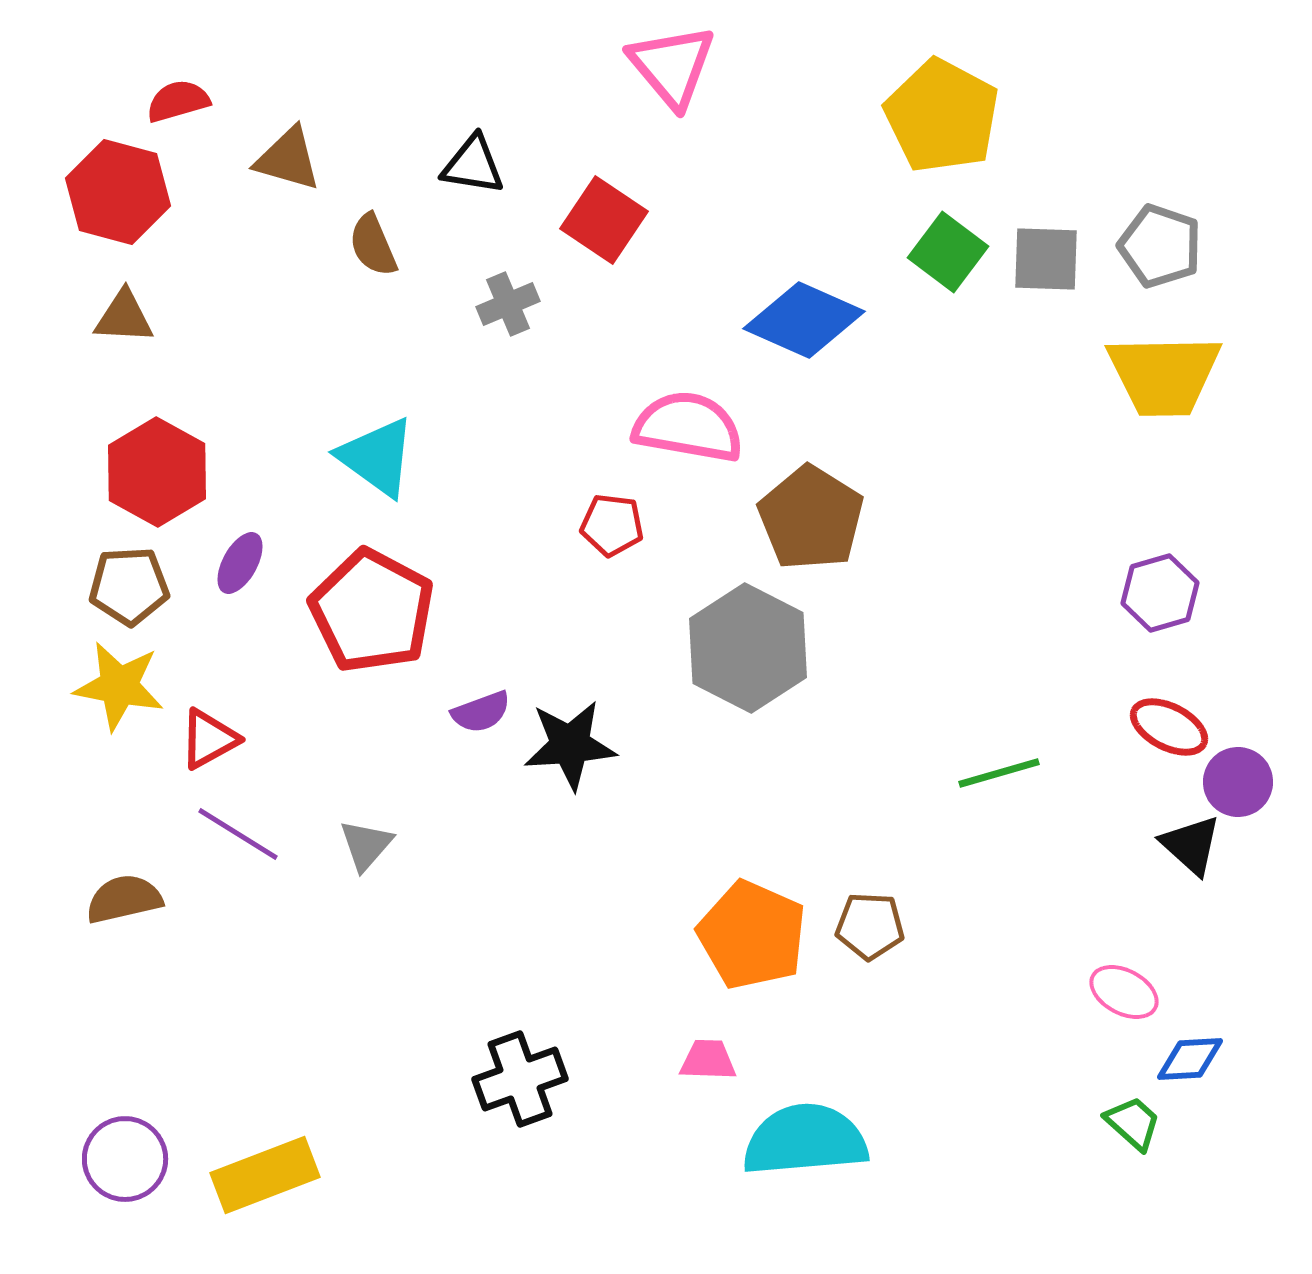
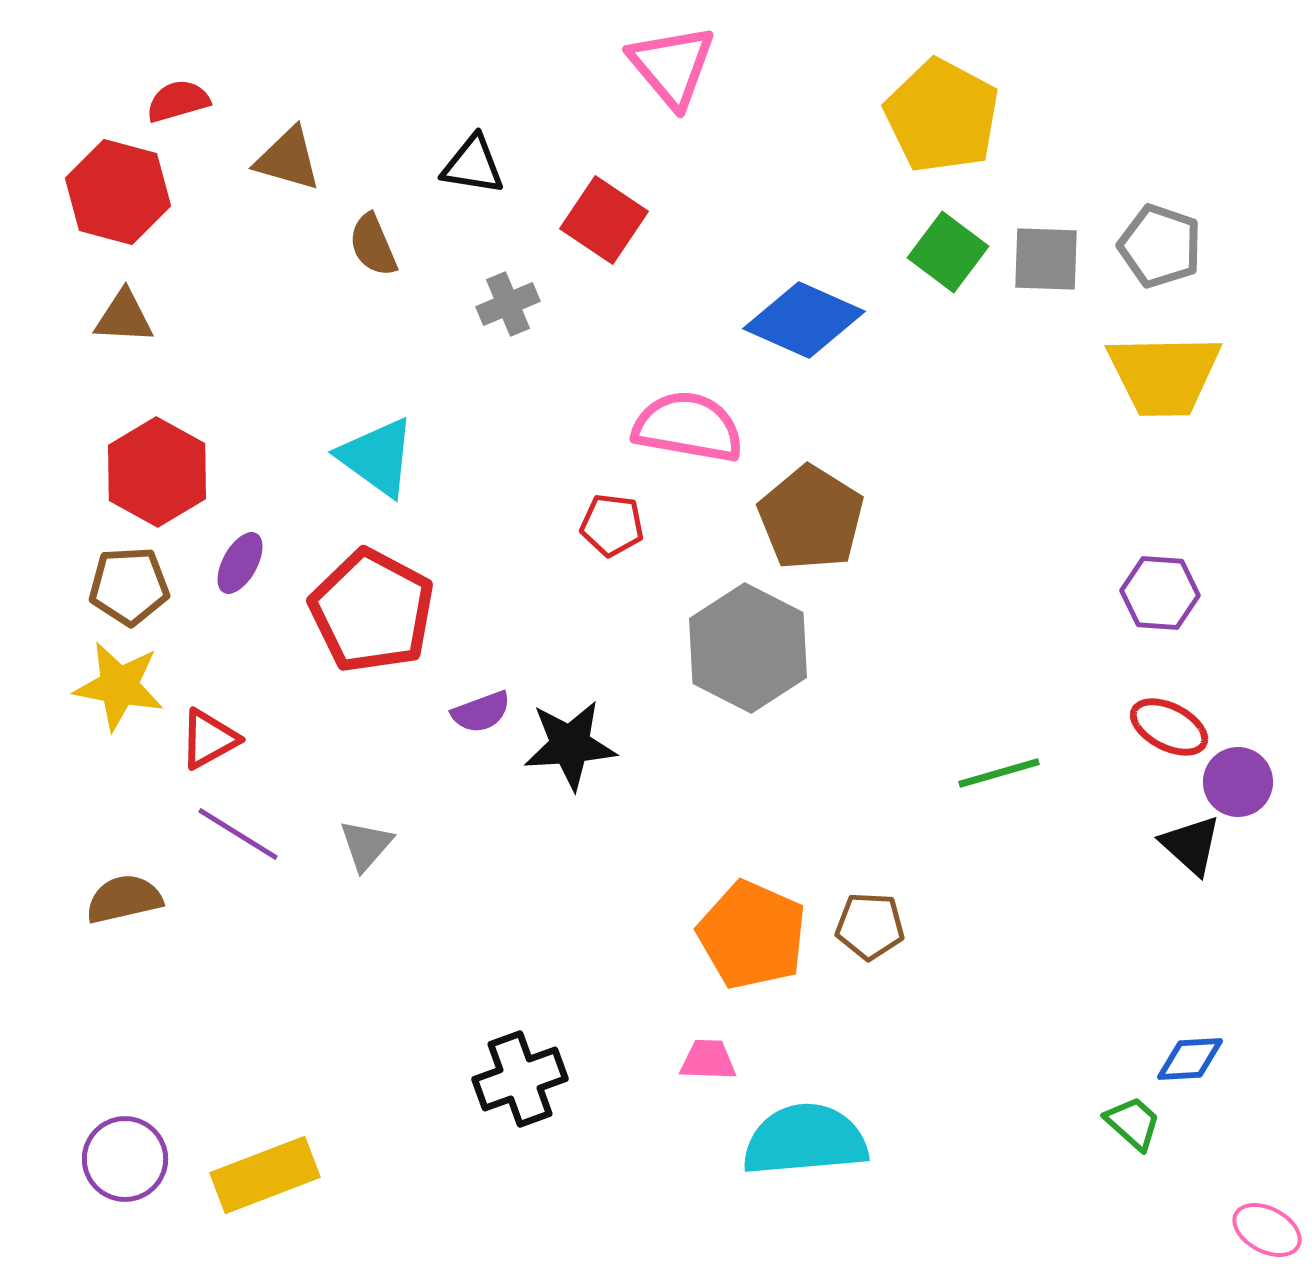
purple hexagon at (1160, 593): rotated 20 degrees clockwise
pink ellipse at (1124, 992): moved 143 px right, 238 px down
